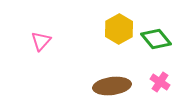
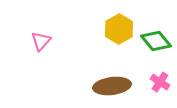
green diamond: moved 2 px down
